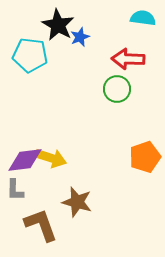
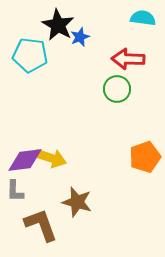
gray L-shape: moved 1 px down
